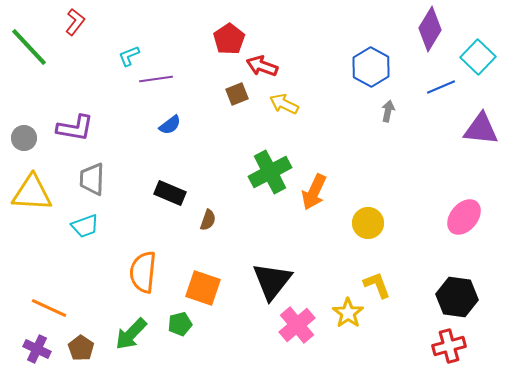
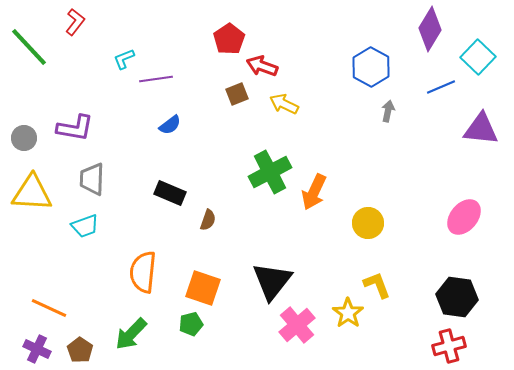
cyan L-shape: moved 5 px left, 3 px down
green pentagon: moved 11 px right
brown pentagon: moved 1 px left, 2 px down
